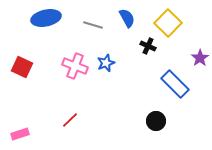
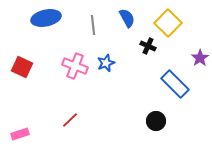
gray line: rotated 66 degrees clockwise
